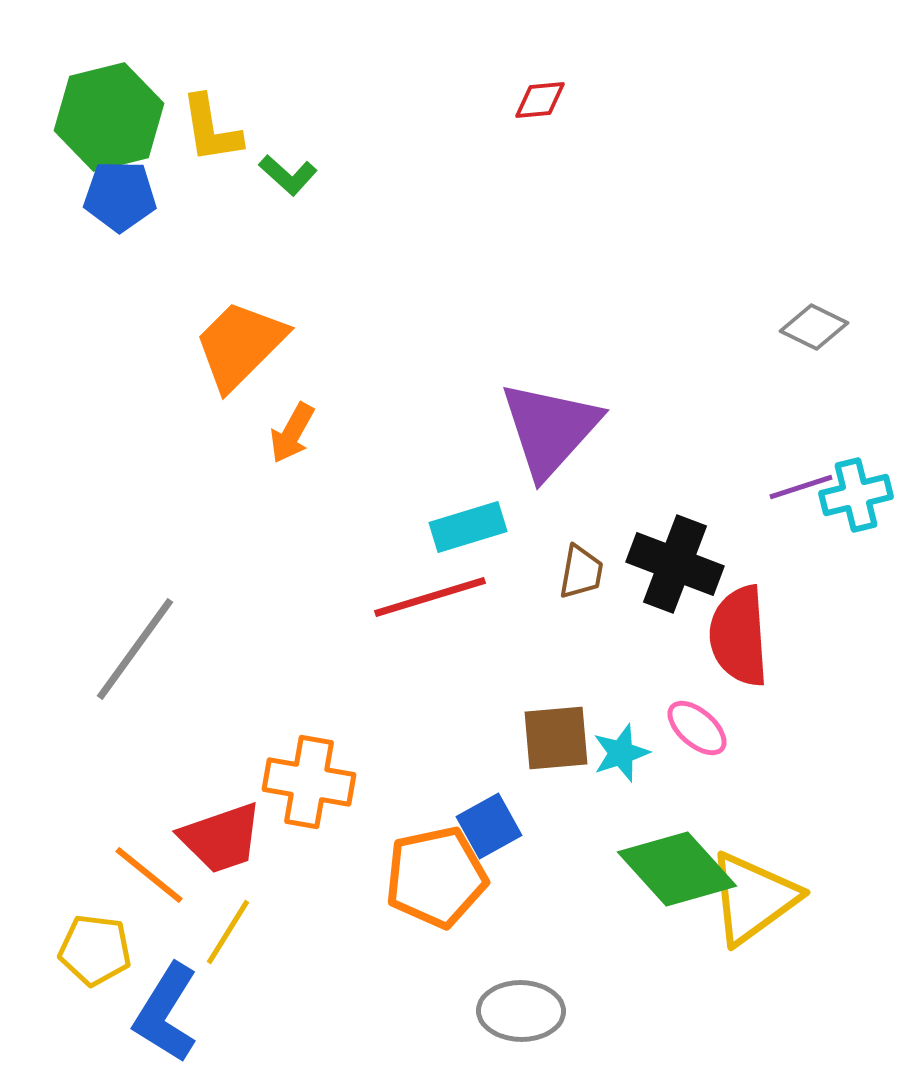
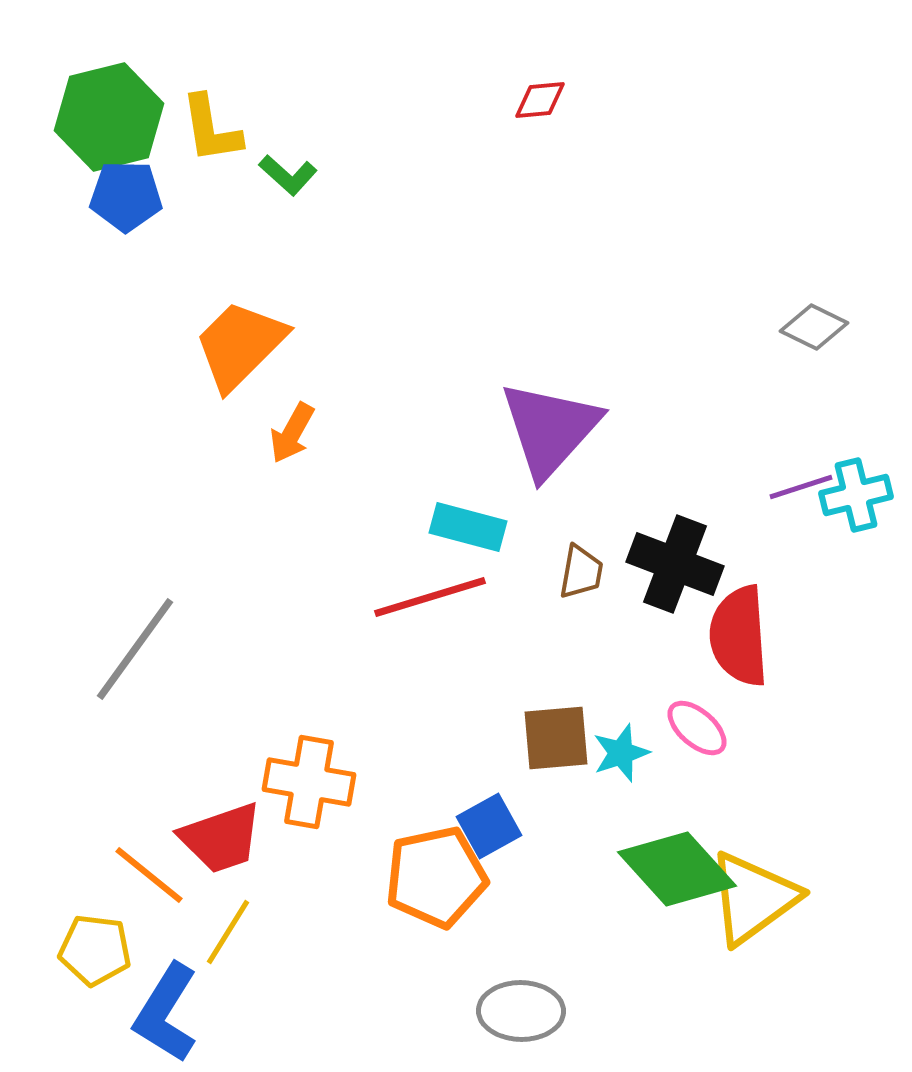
blue pentagon: moved 6 px right
cyan rectangle: rotated 32 degrees clockwise
